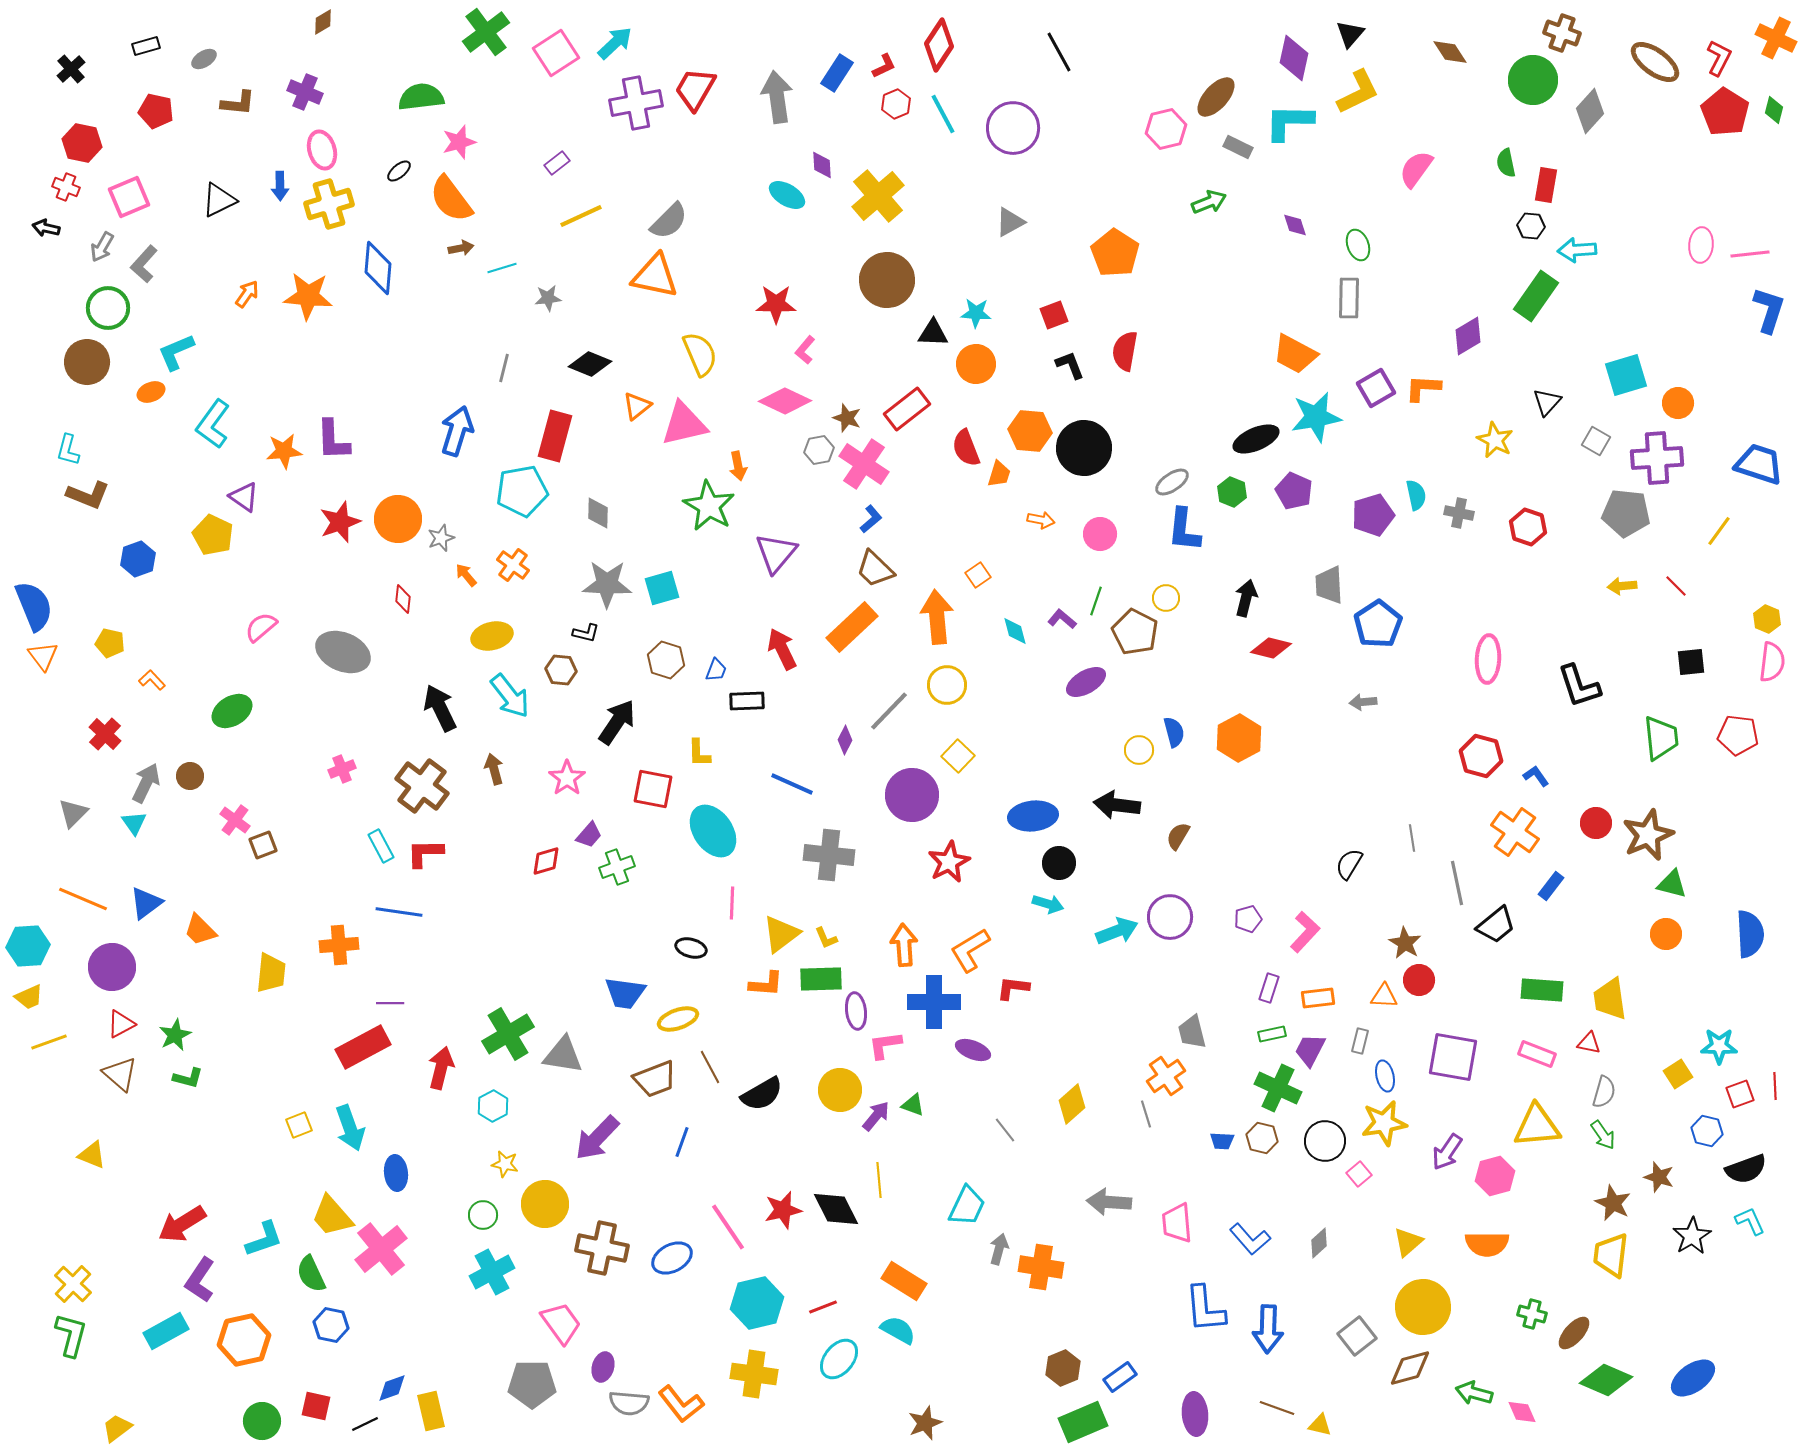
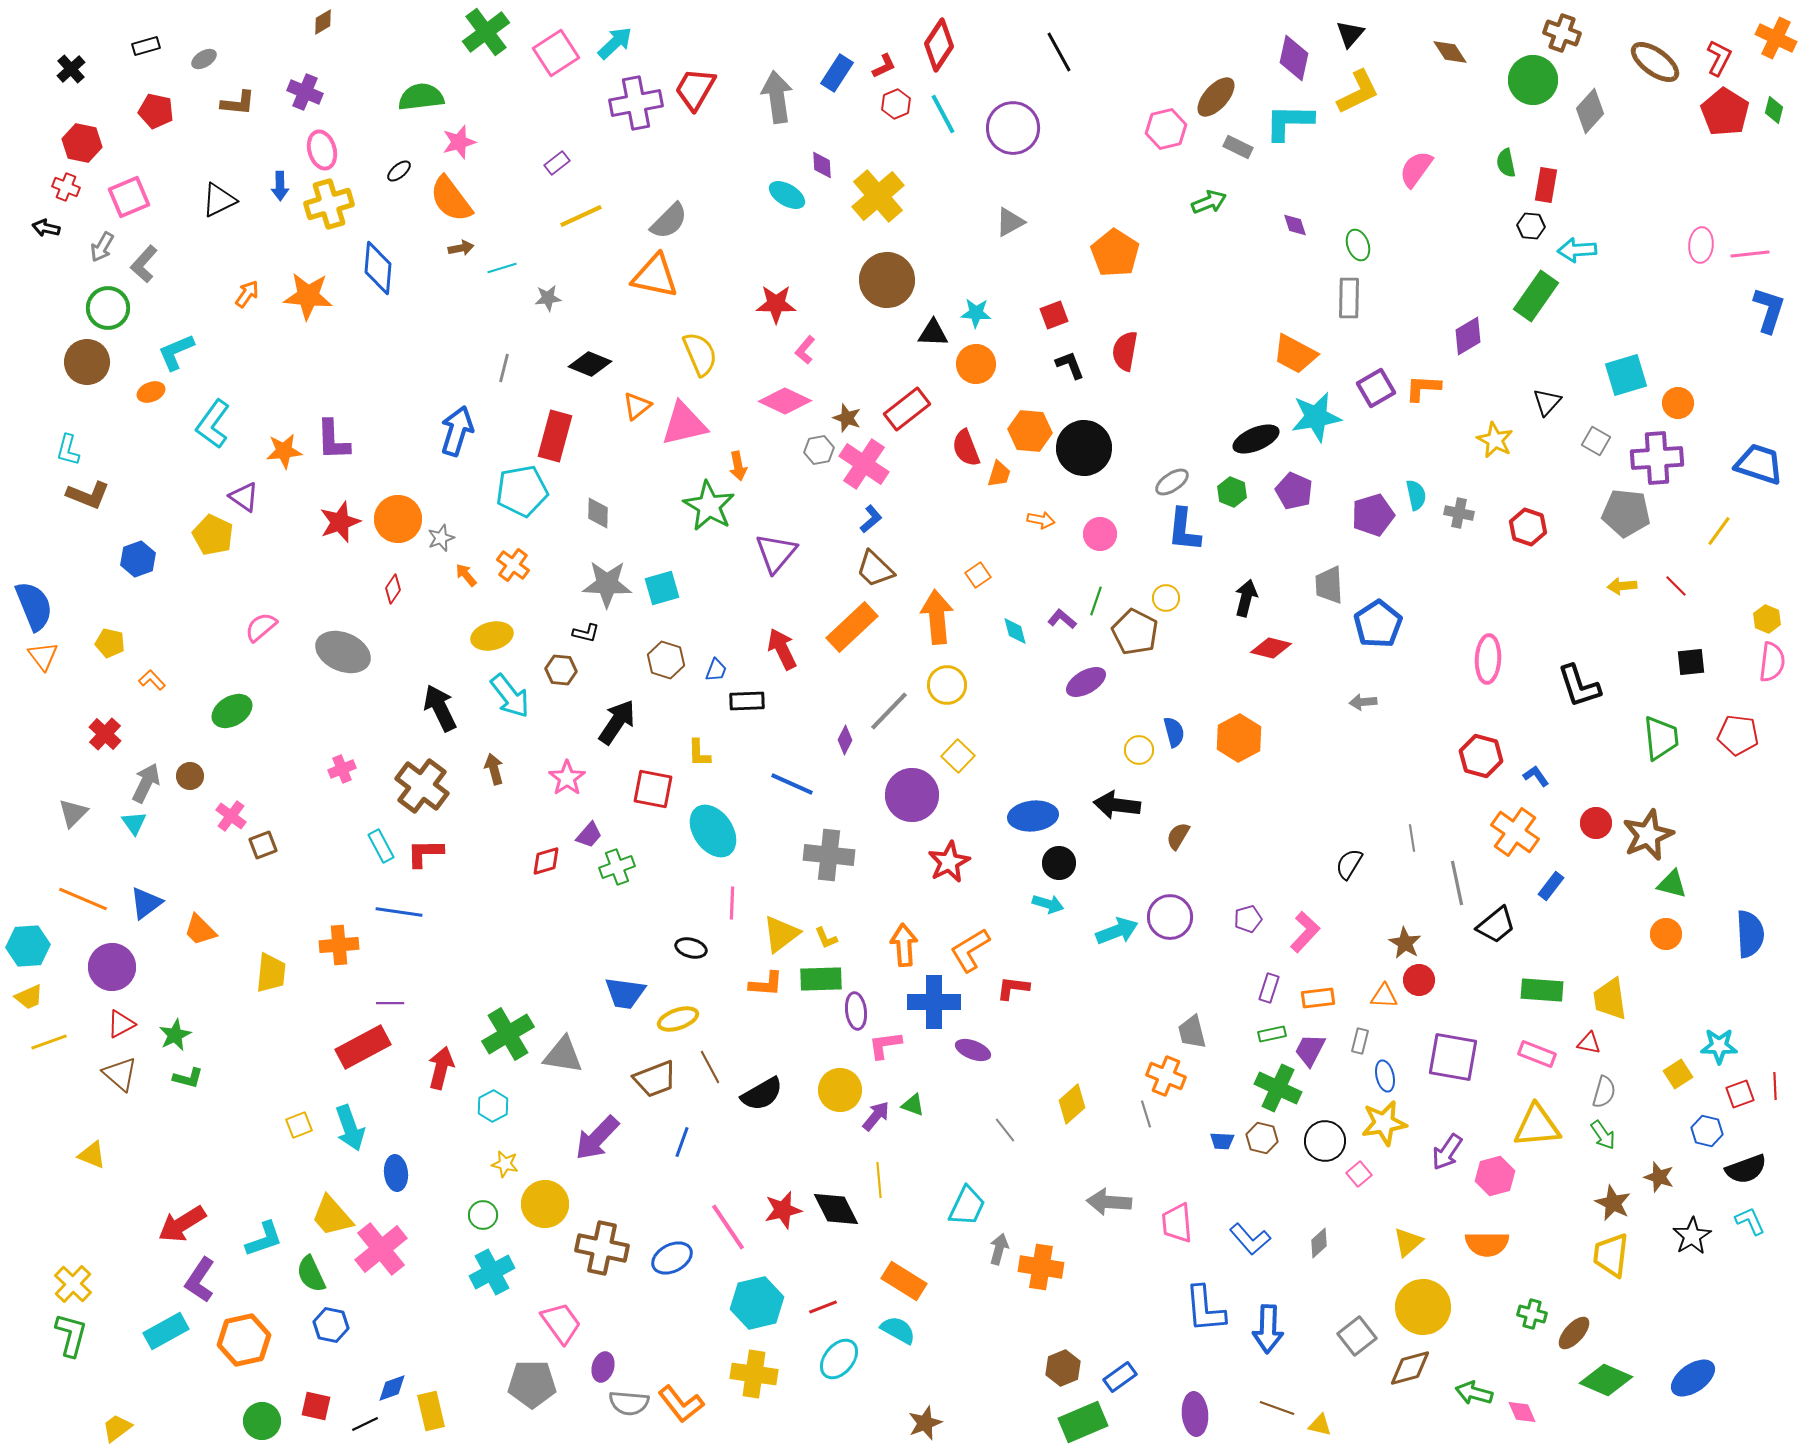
red diamond at (403, 599): moved 10 px left, 10 px up; rotated 28 degrees clockwise
pink cross at (235, 820): moved 4 px left, 4 px up
orange cross at (1166, 1076): rotated 33 degrees counterclockwise
